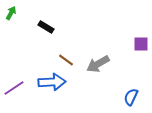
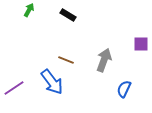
green arrow: moved 18 px right, 3 px up
black rectangle: moved 22 px right, 12 px up
brown line: rotated 14 degrees counterclockwise
gray arrow: moved 6 px right, 4 px up; rotated 140 degrees clockwise
blue arrow: rotated 56 degrees clockwise
blue semicircle: moved 7 px left, 8 px up
